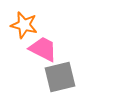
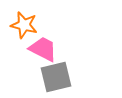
gray square: moved 4 px left
